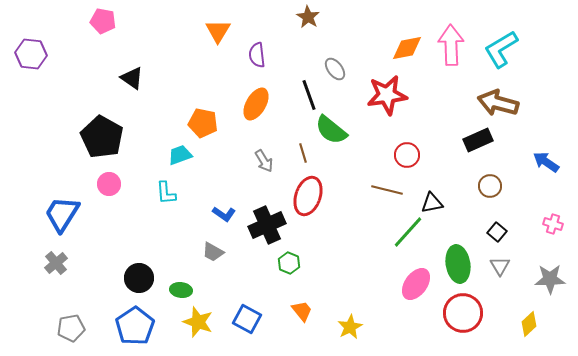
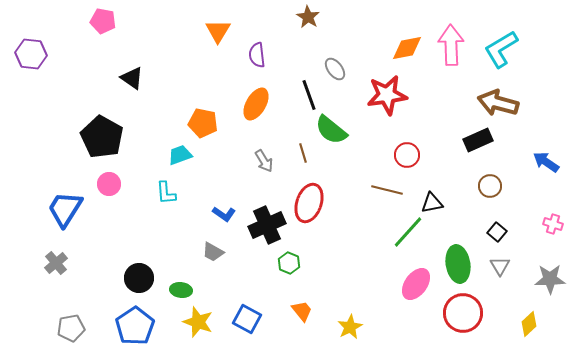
red ellipse at (308, 196): moved 1 px right, 7 px down
blue trapezoid at (62, 214): moved 3 px right, 5 px up
